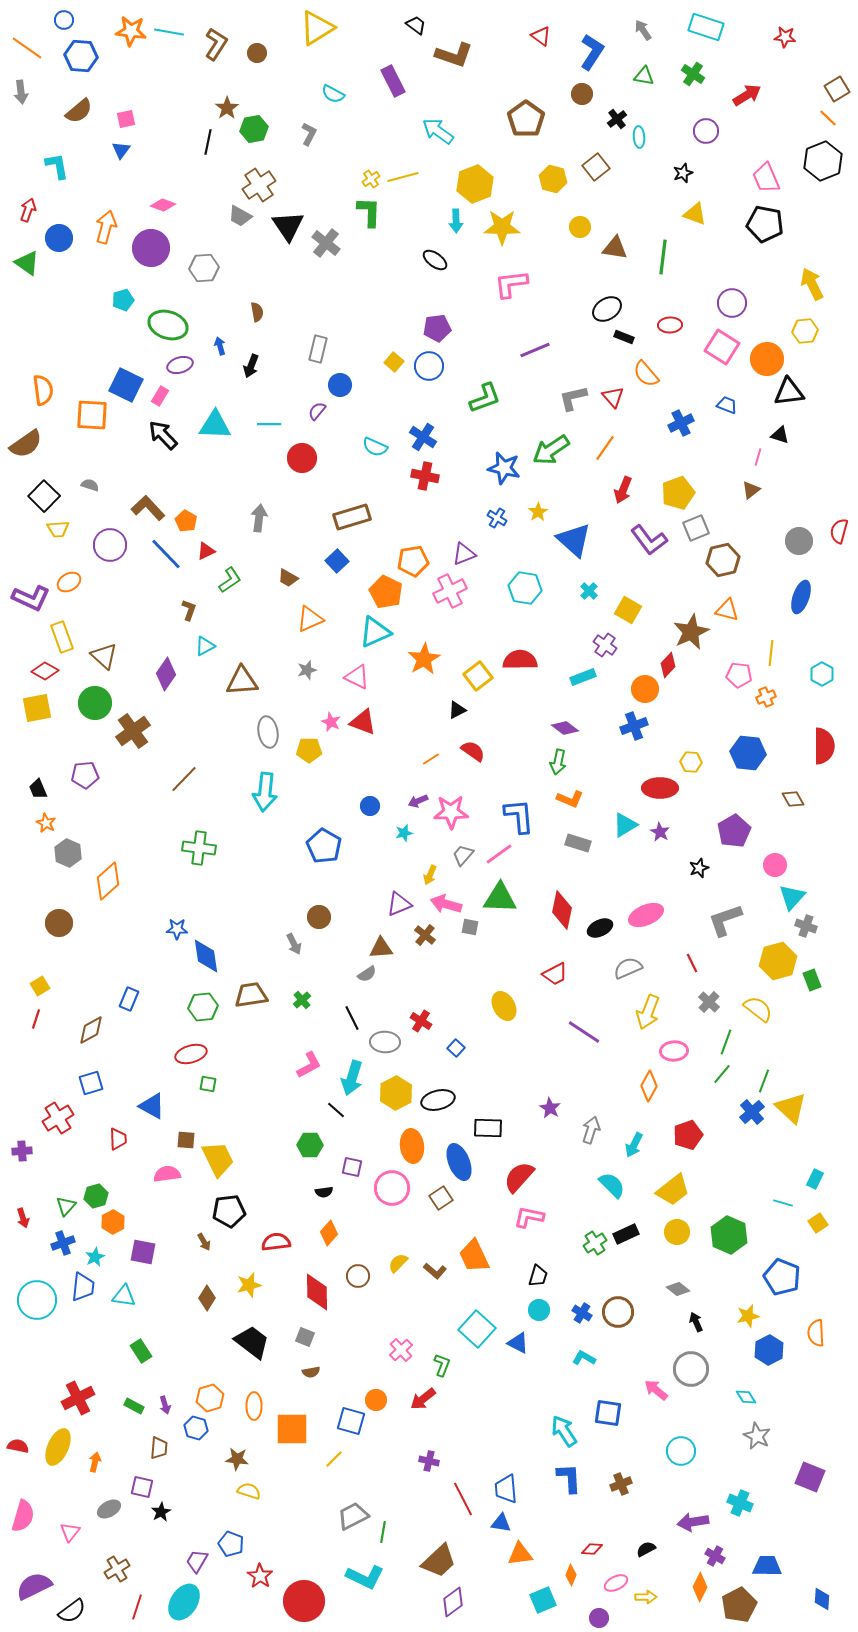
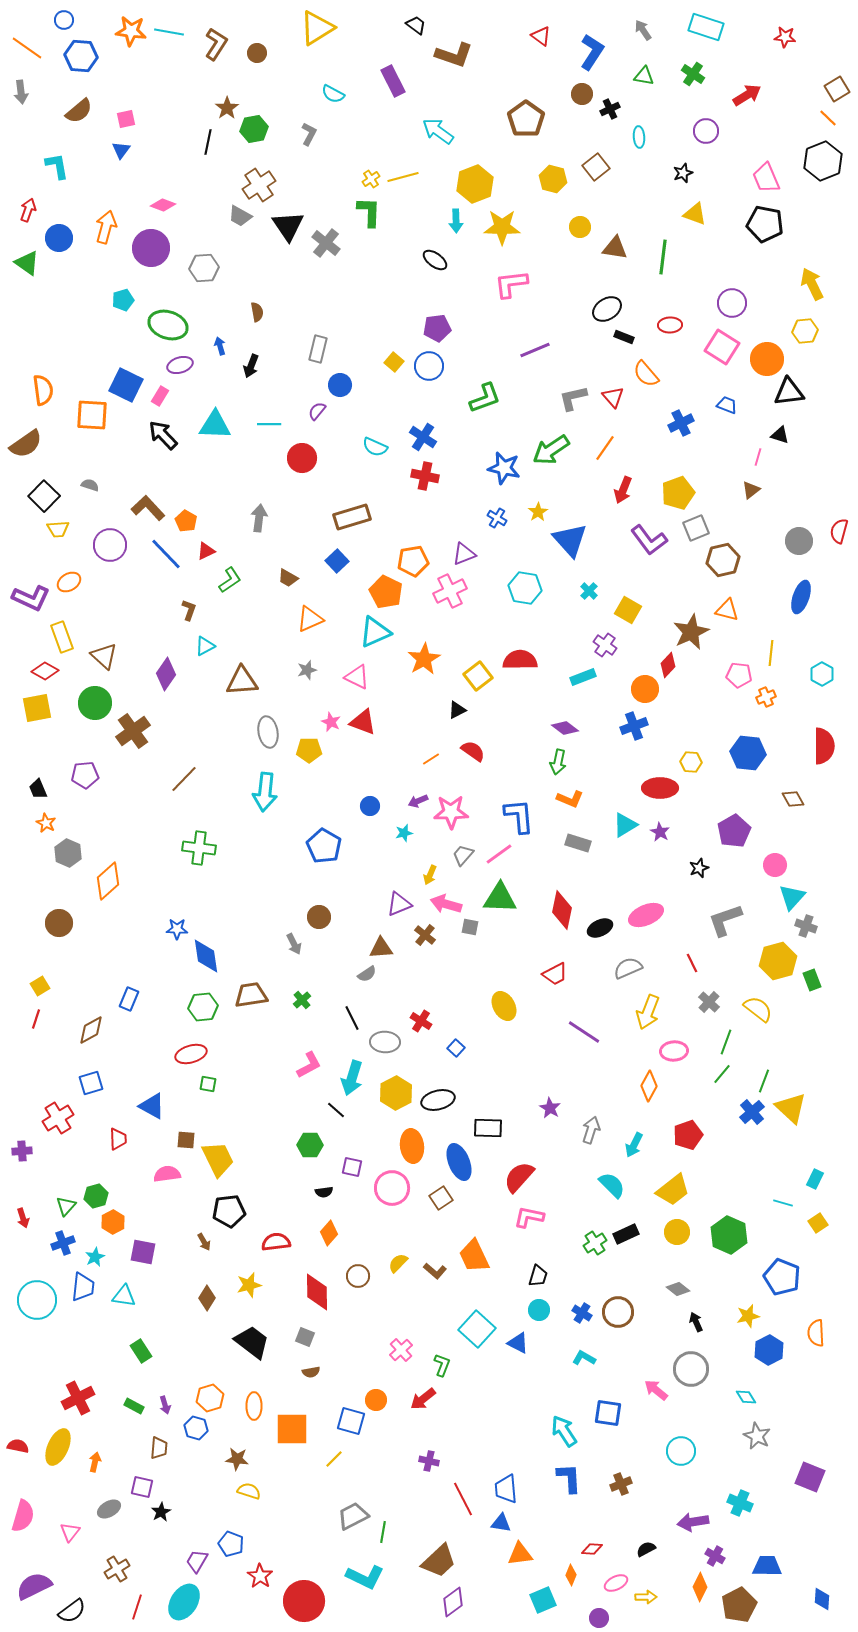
black cross at (617, 119): moved 7 px left, 10 px up; rotated 12 degrees clockwise
blue triangle at (574, 540): moved 4 px left; rotated 6 degrees clockwise
